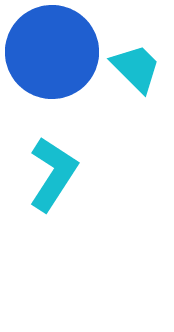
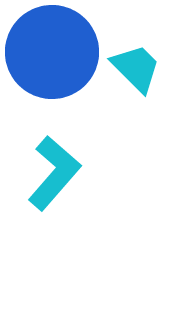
cyan L-shape: moved 1 px right, 1 px up; rotated 8 degrees clockwise
